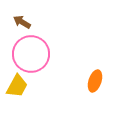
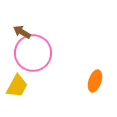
brown arrow: moved 10 px down
pink circle: moved 2 px right, 1 px up
